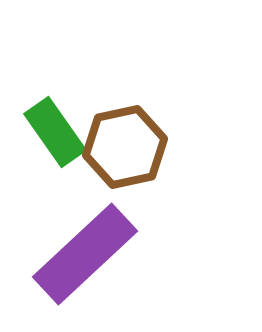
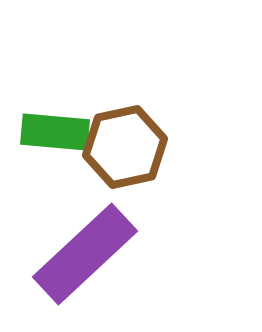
green rectangle: rotated 50 degrees counterclockwise
